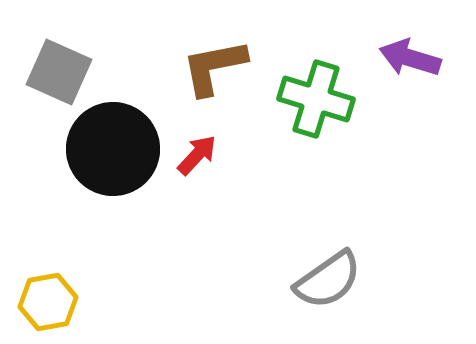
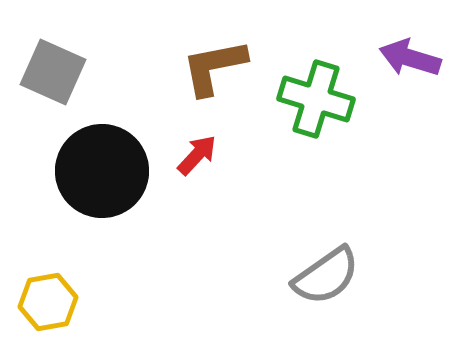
gray square: moved 6 px left
black circle: moved 11 px left, 22 px down
gray semicircle: moved 2 px left, 4 px up
